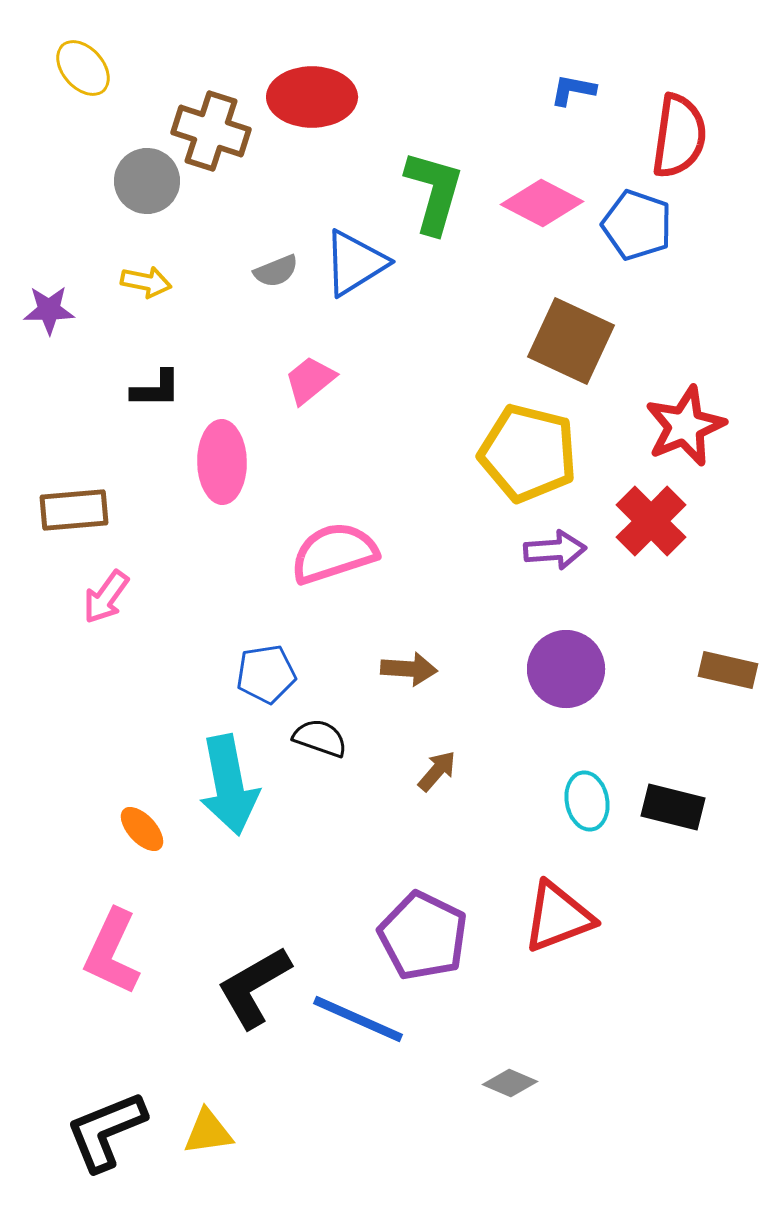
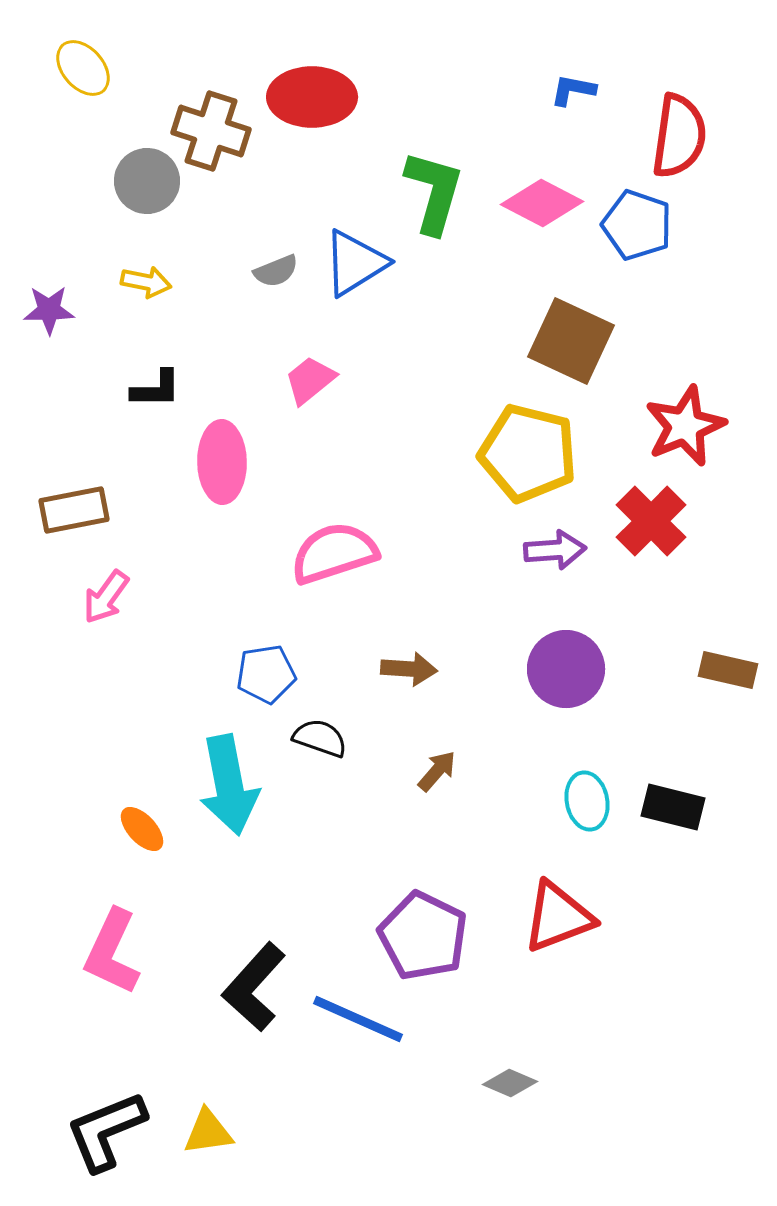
brown rectangle at (74, 510): rotated 6 degrees counterclockwise
black L-shape at (254, 987): rotated 18 degrees counterclockwise
